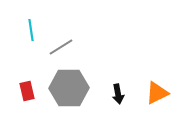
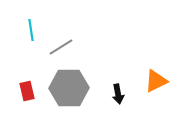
orange triangle: moved 1 px left, 12 px up
